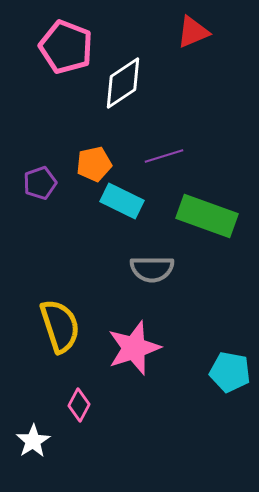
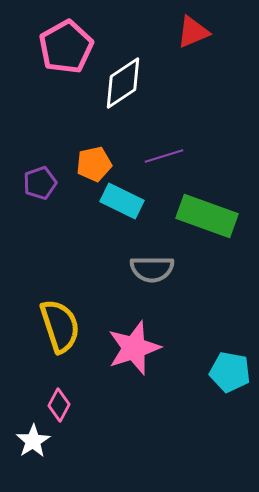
pink pentagon: rotated 22 degrees clockwise
pink diamond: moved 20 px left
